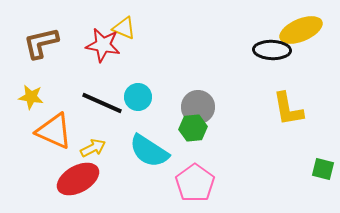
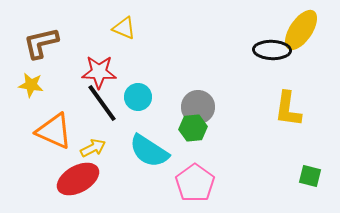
yellow ellipse: rotated 33 degrees counterclockwise
red star: moved 4 px left, 27 px down; rotated 8 degrees counterclockwise
yellow star: moved 12 px up
black line: rotated 30 degrees clockwise
yellow L-shape: rotated 18 degrees clockwise
green square: moved 13 px left, 7 px down
